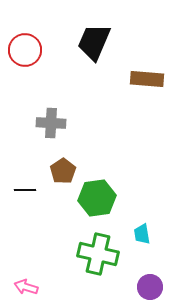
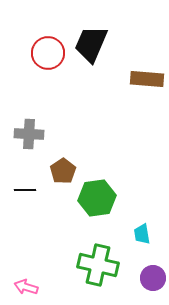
black trapezoid: moved 3 px left, 2 px down
red circle: moved 23 px right, 3 px down
gray cross: moved 22 px left, 11 px down
green cross: moved 11 px down
purple circle: moved 3 px right, 9 px up
